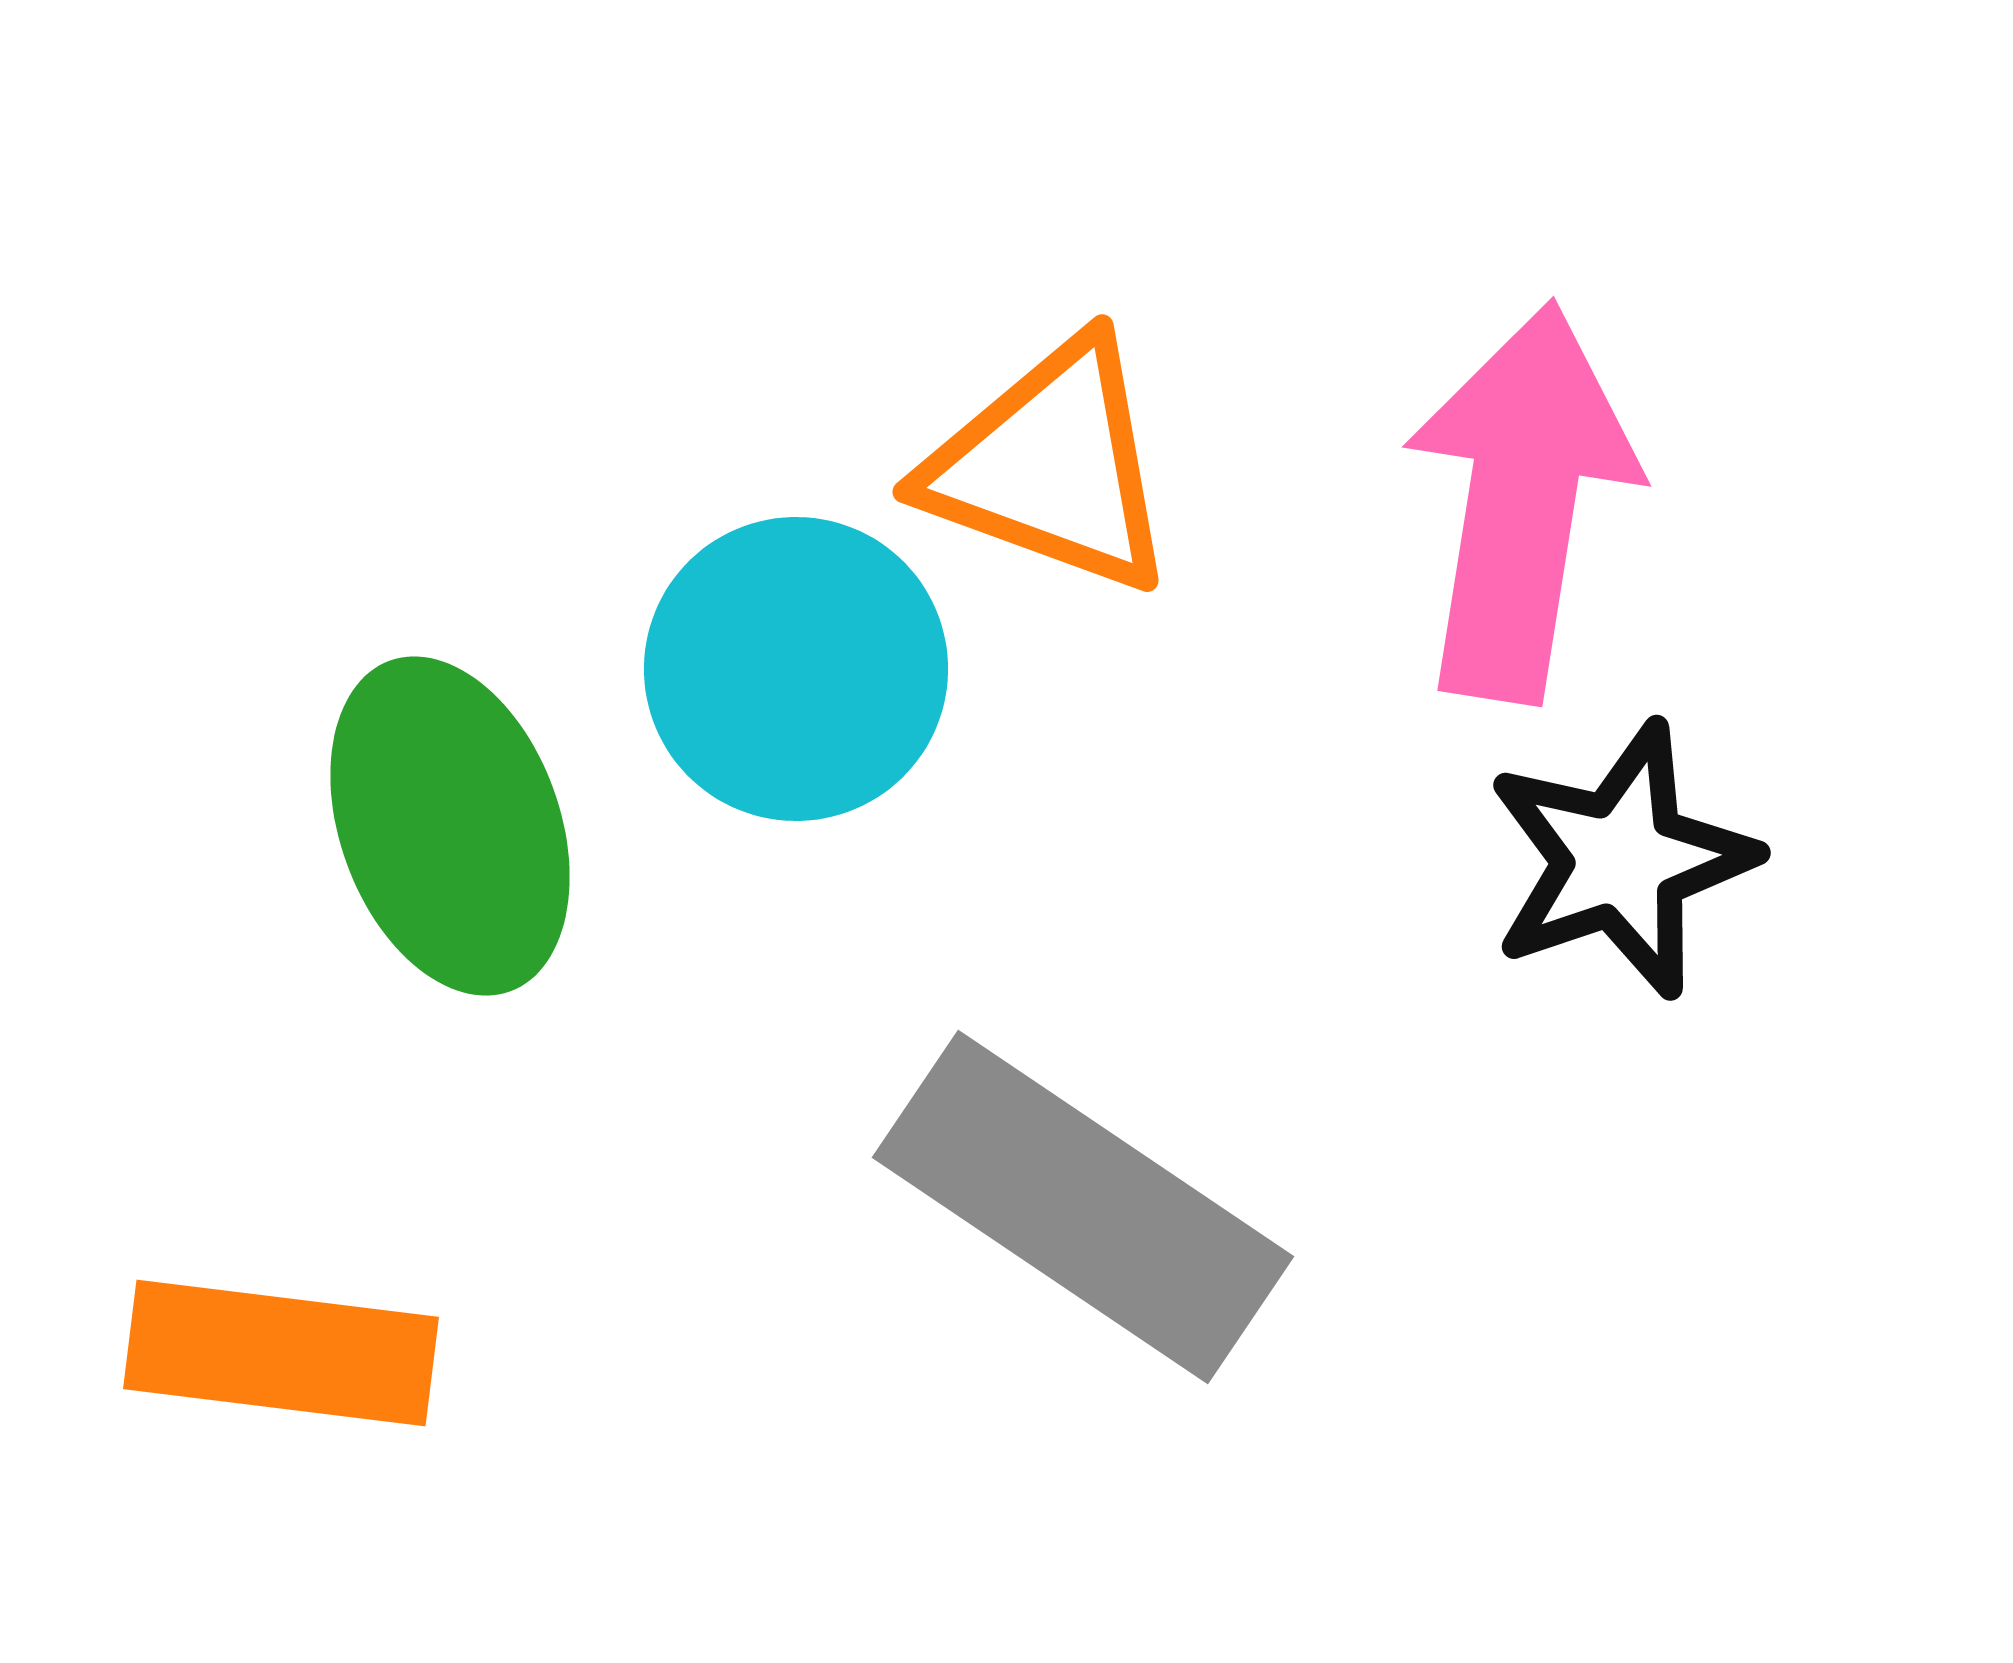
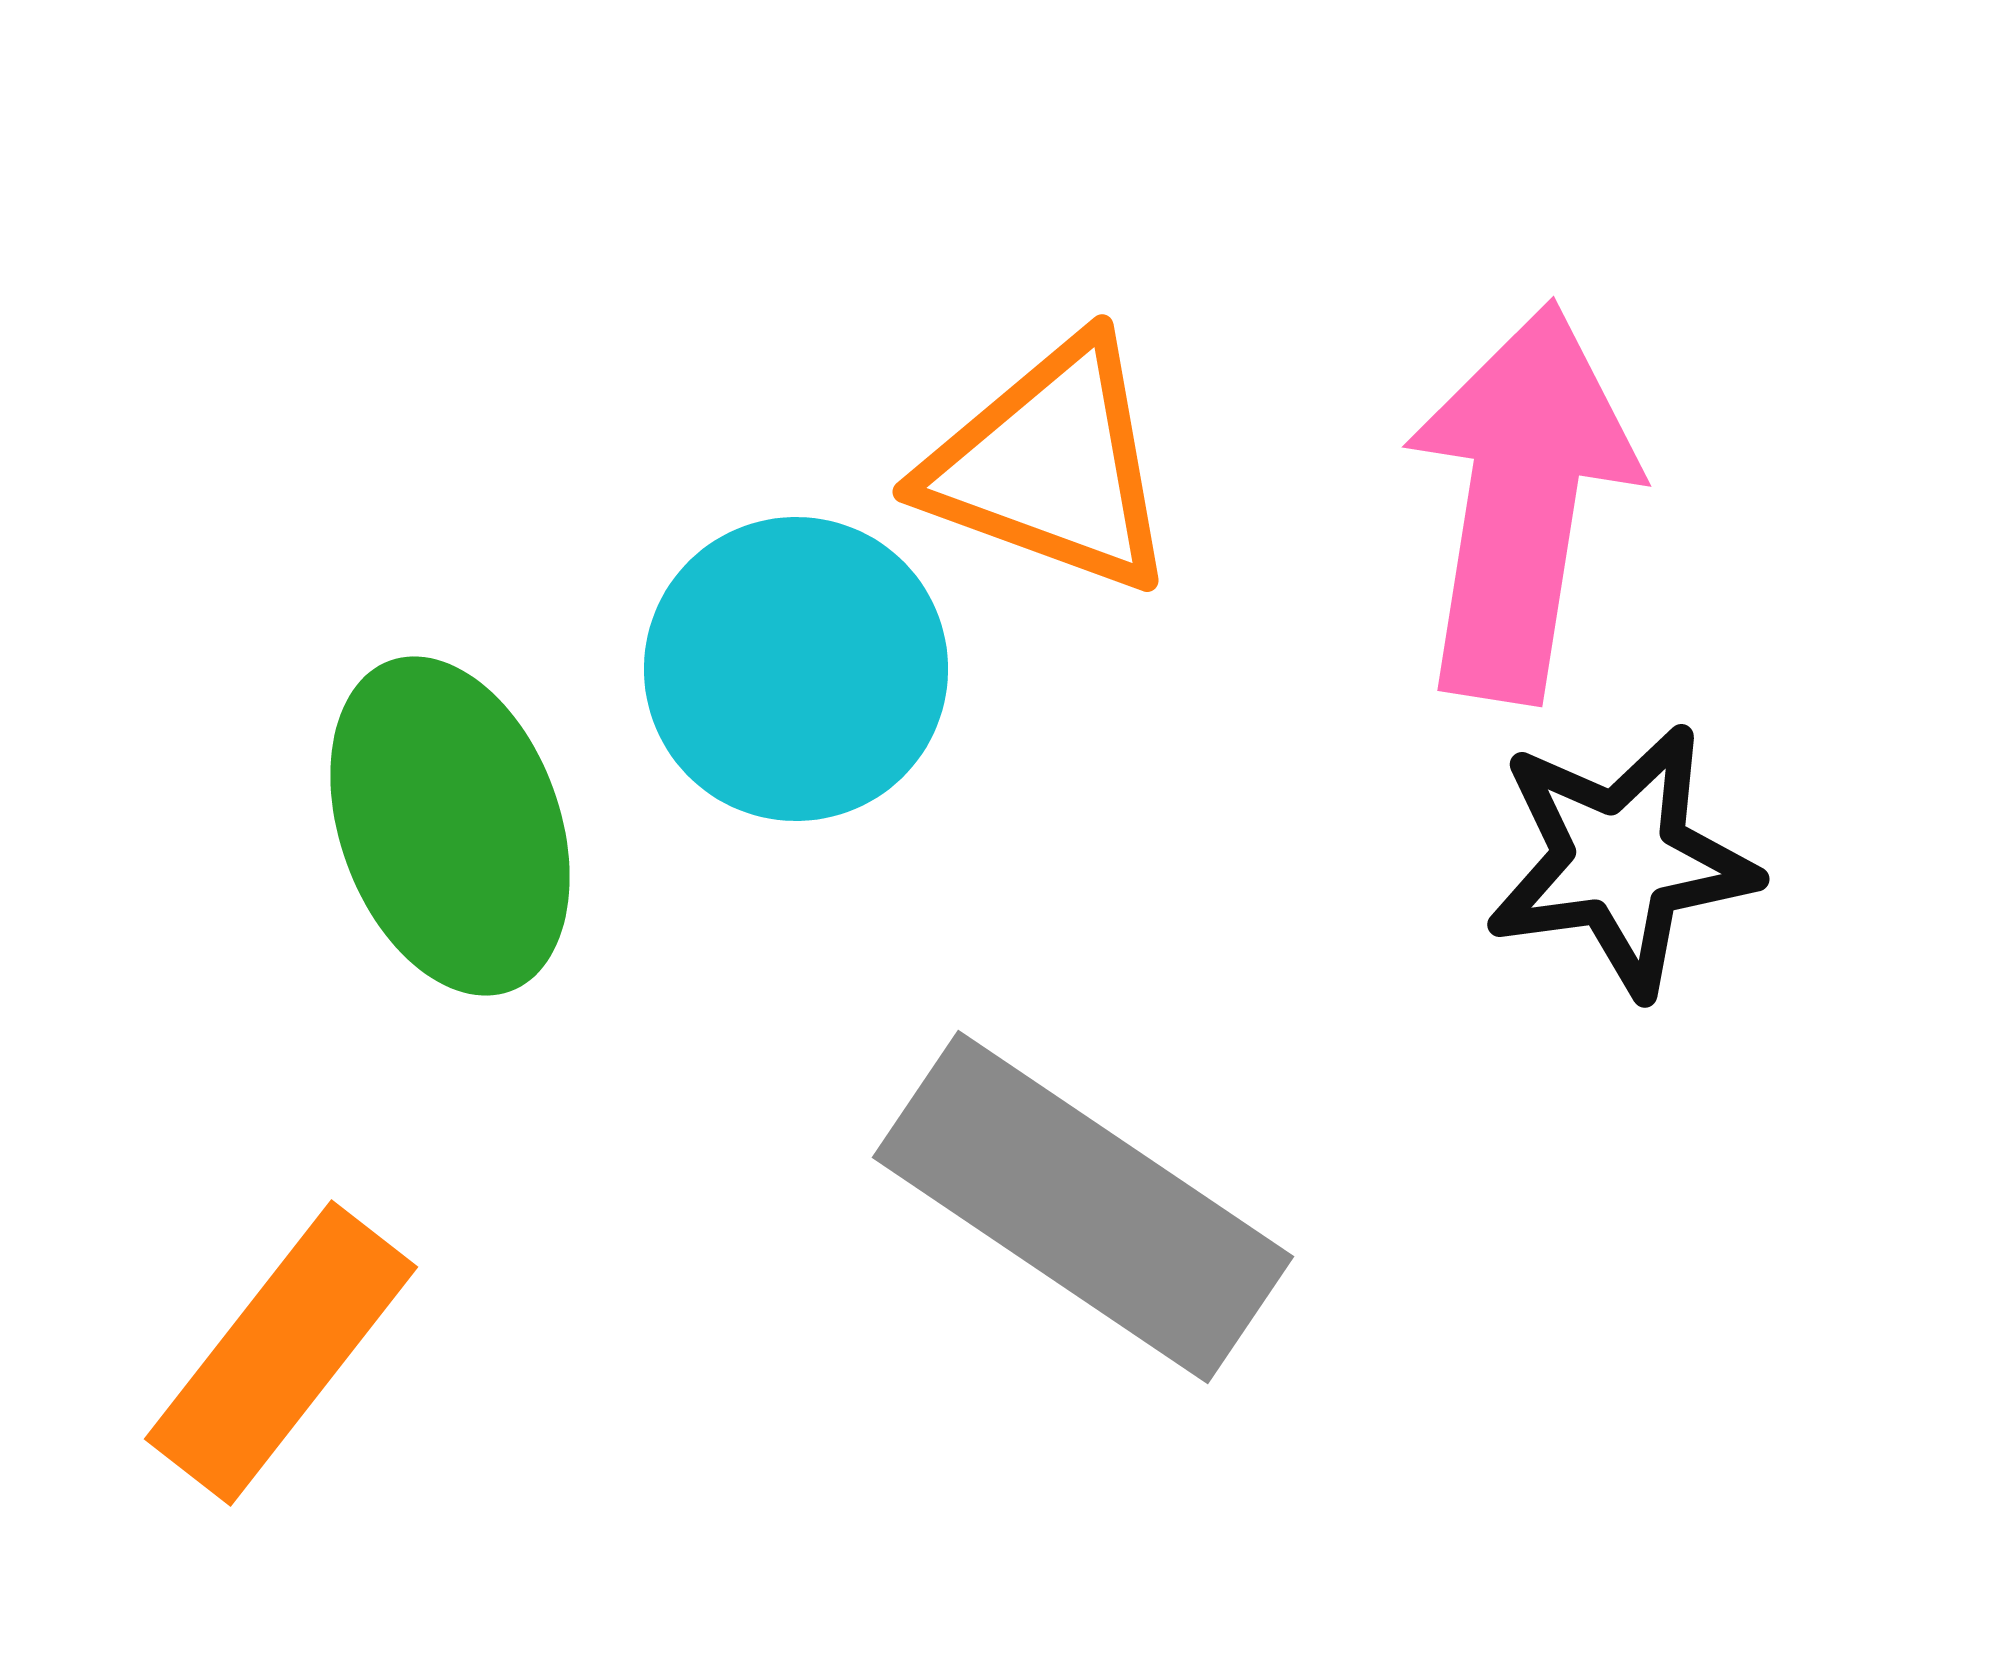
black star: rotated 11 degrees clockwise
orange rectangle: rotated 59 degrees counterclockwise
